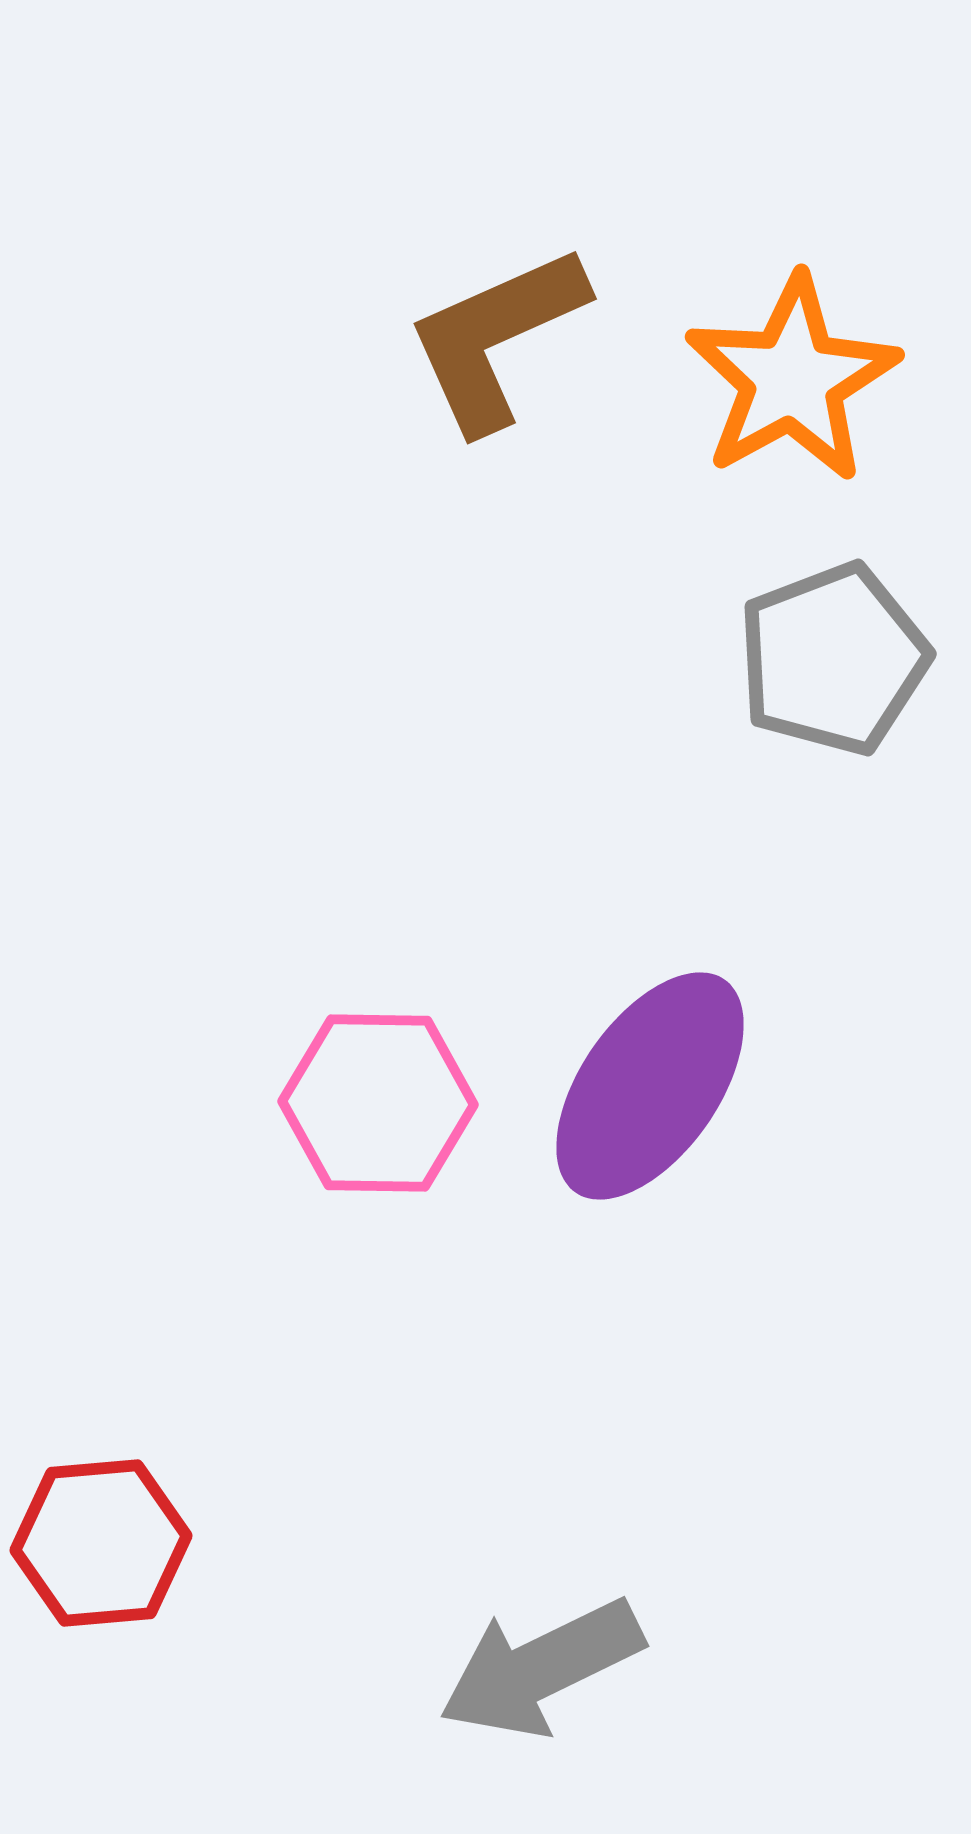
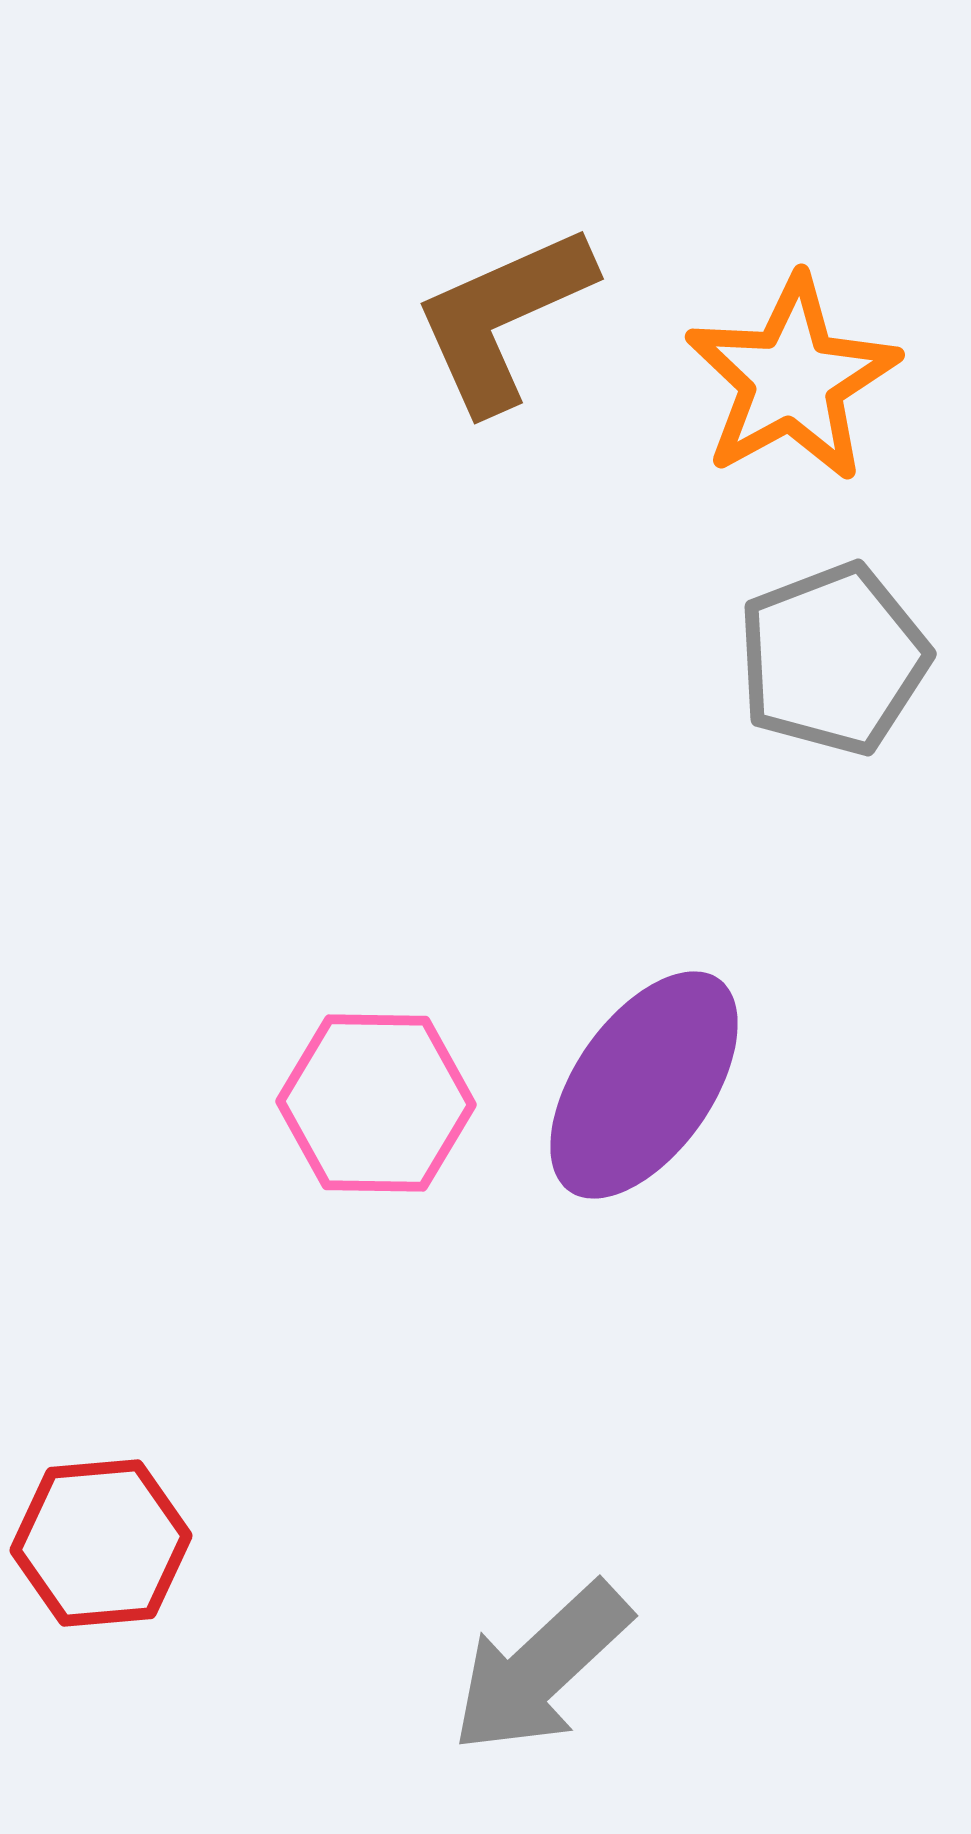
brown L-shape: moved 7 px right, 20 px up
purple ellipse: moved 6 px left, 1 px up
pink hexagon: moved 2 px left
gray arrow: rotated 17 degrees counterclockwise
